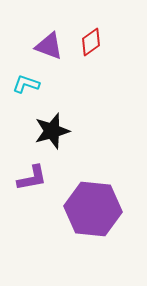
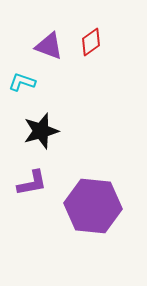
cyan L-shape: moved 4 px left, 2 px up
black star: moved 11 px left
purple L-shape: moved 5 px down
purple hexagon: moved 3 px up
